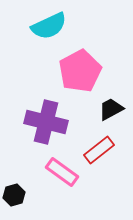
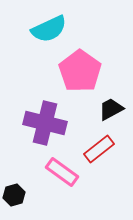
cyan semicircle: moved 3 px down
pink pentagon: rotated 9 degrees counterclockwise
purple cross: moved 1 px left, 1 px down
red rectangle: moved 1 px up
